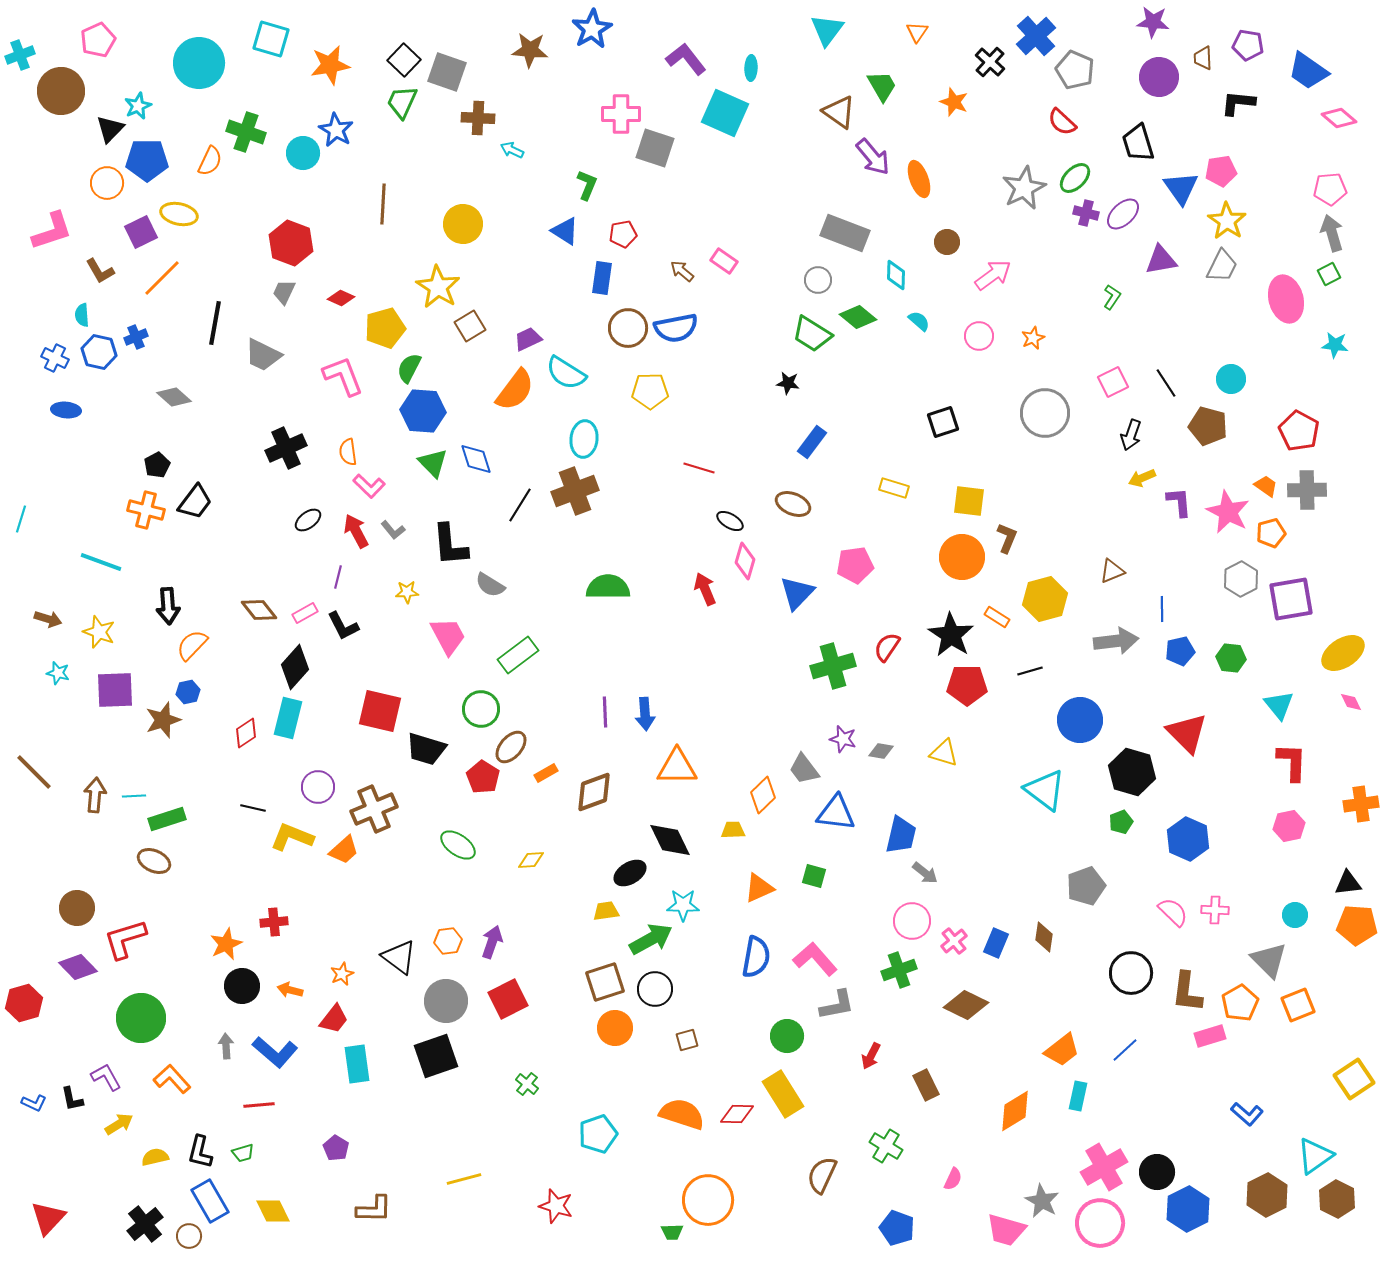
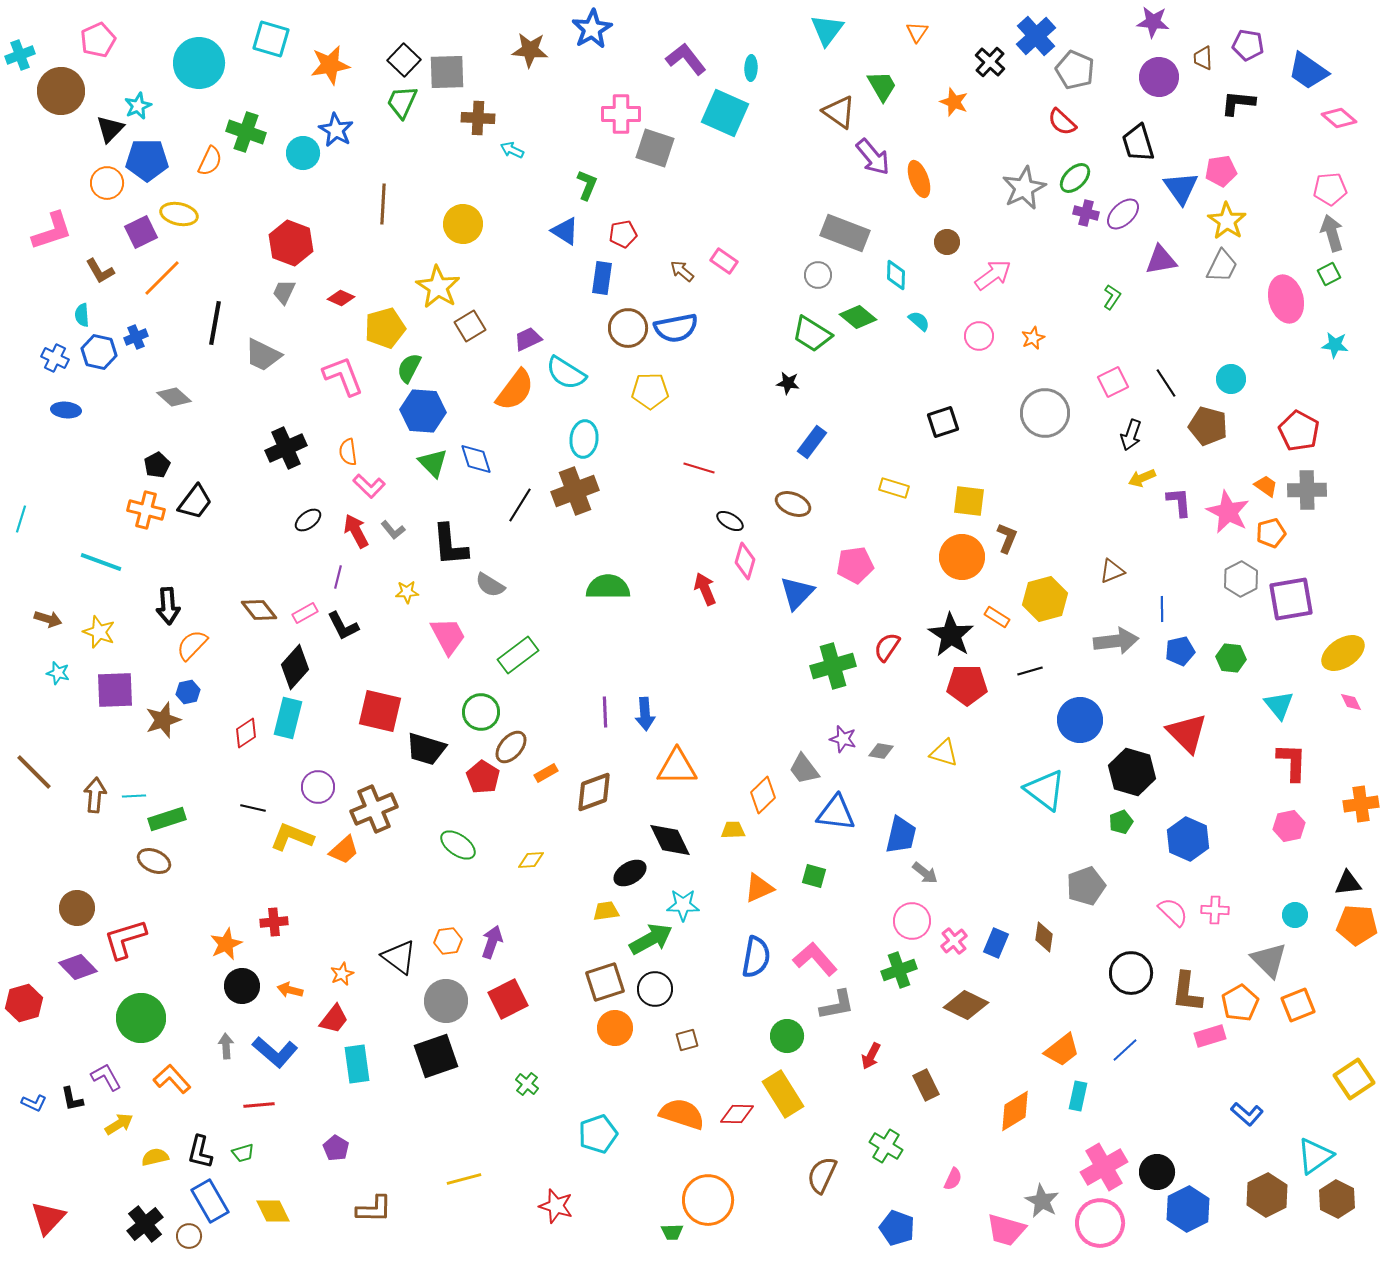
gray square at (447, 72): rotated 21 degrees counterclockwise
gray circle at (818, 280): moved 5 px up
green circle at (481, 709): moved 3 px down
